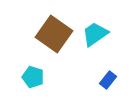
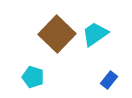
brown square: moved 3 px right; rotated 9 degrees clockwise
blue rectangle: moved 1 px right
